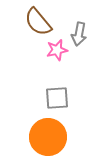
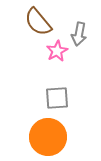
pink star: moved 1 px down; rotated 15 degrees counterclockwise
